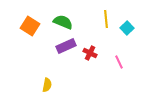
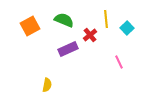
green semicircle: moved 1 px right, 2 px up
orange square: rotated 30 degrees clockwise
purple rectangle: moved 2 px right, 3 px down
red cross: moved 18 px up; rotated 24 degrees clockwise
